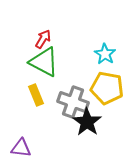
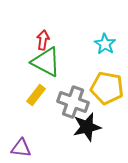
red arrow: moved 1 px down; rotated 24 degrees counterclockwise
cyan star: moved 10 px up
green triangle: moved 2 px right
yellow rectangle: rotated 60 degrees clockwise
black star: moved 5 px down; rotated 24 degrees clockwise
